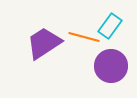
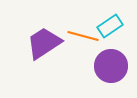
cyan rectangle: rotated 20 degrees clockwise
orange line: moved 1 px left, 1 px up
